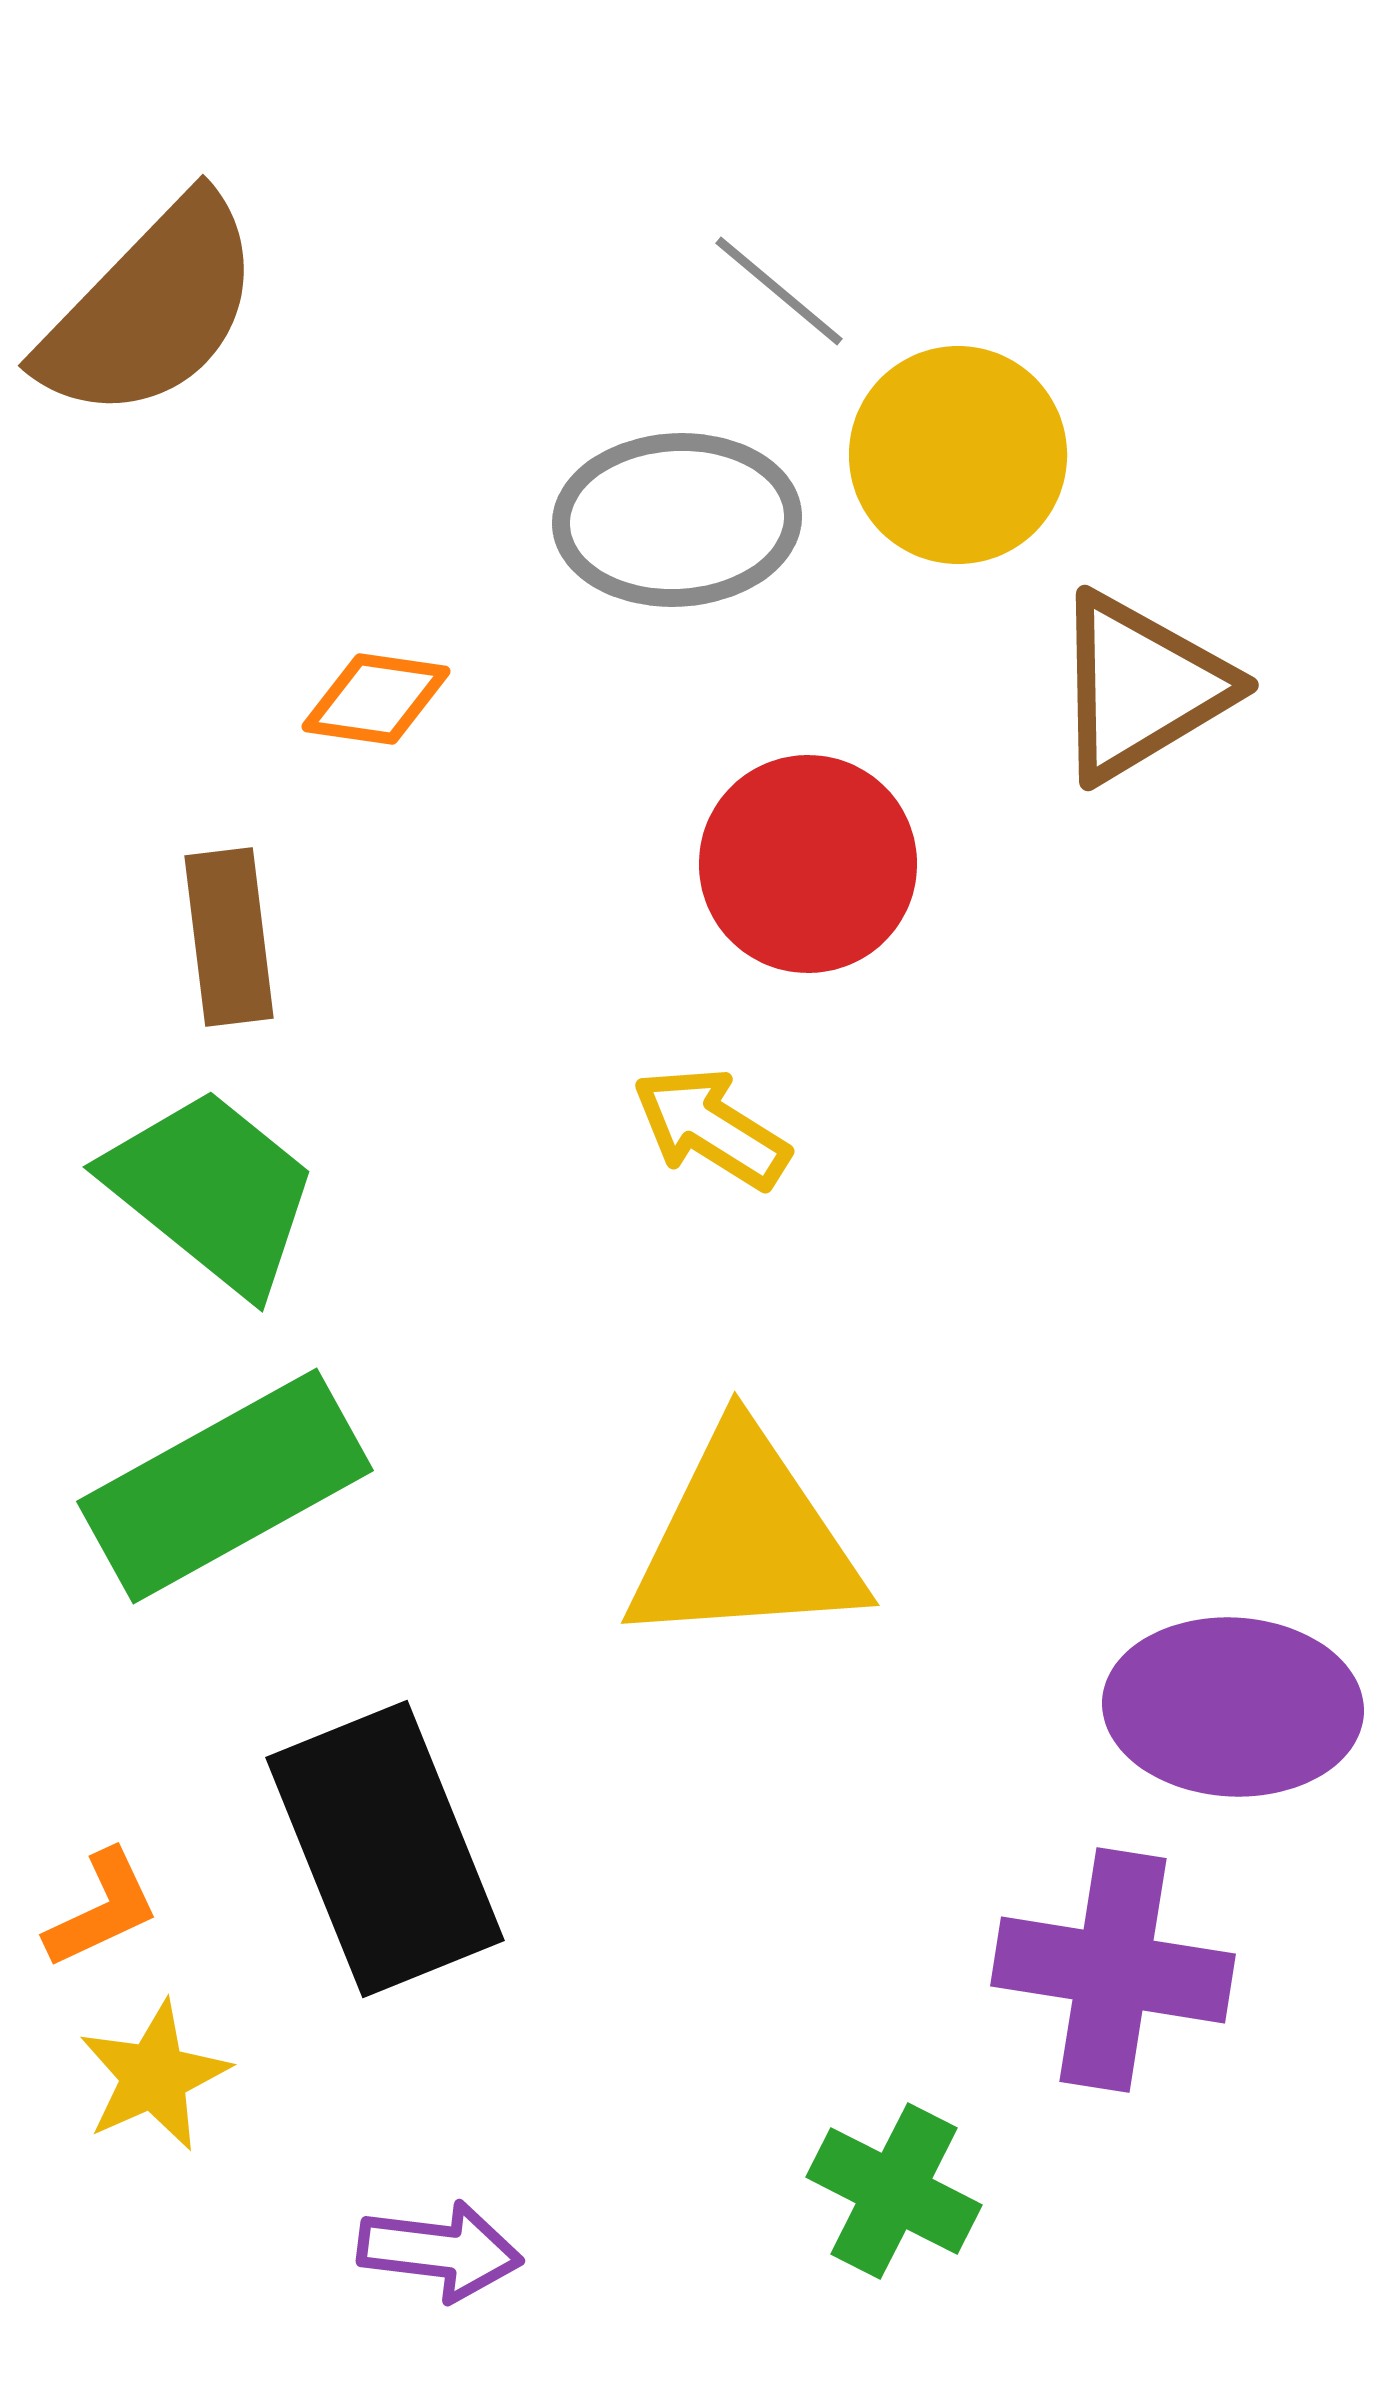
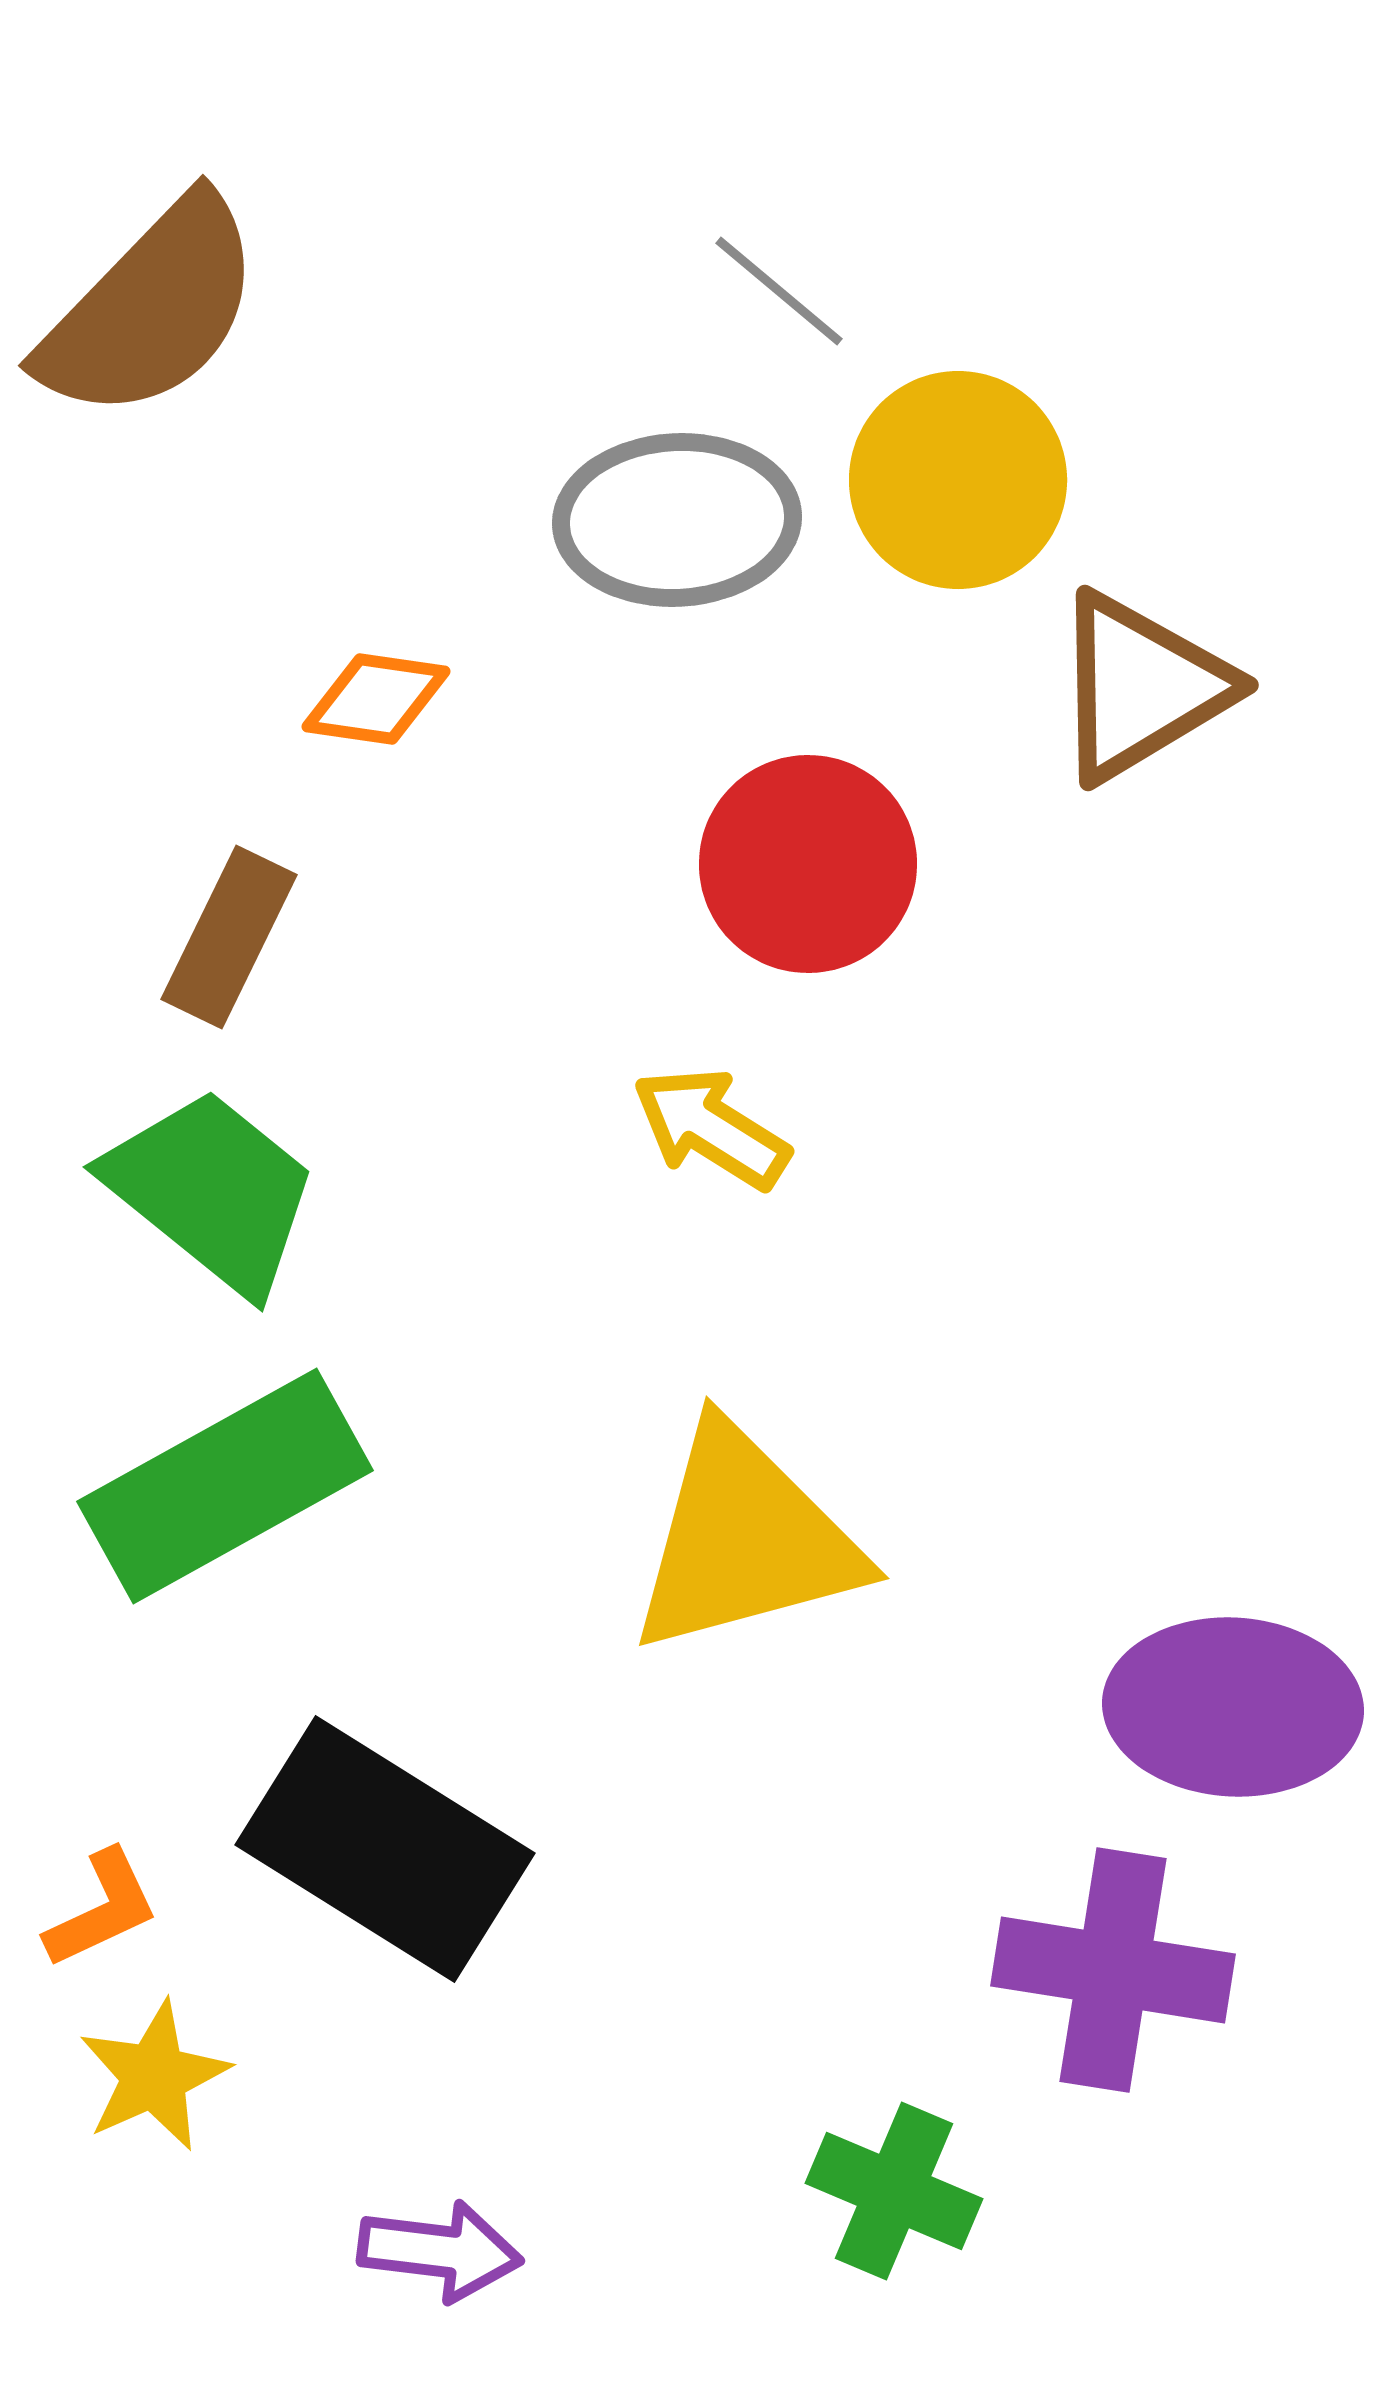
yellow circle: moved 25 px down
brown rectangle: rotated 33 degrees clockwise
yellow triangle: rotated 11 degrees counterclockwise
black rectangle: rotated 36 degrees counterclockwise
green cross: rotated 4 degrees counterclockwise
